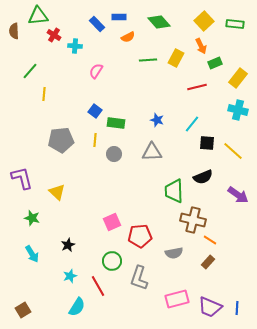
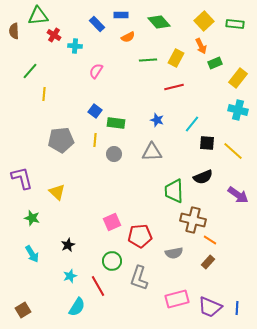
blue rectangle at (119, 17): moved 2 px right, 2 px up
red line at (197, 87): moved 23 px left
